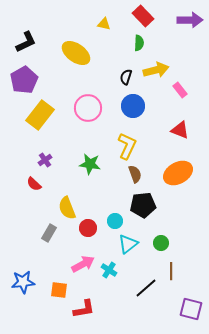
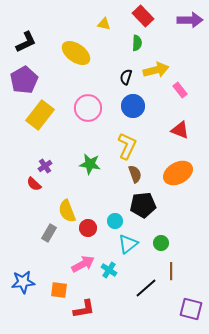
green semicircle: moved 2 px left
purple cross: moved 6 px down
yellow semicircle: moved 3 px down
